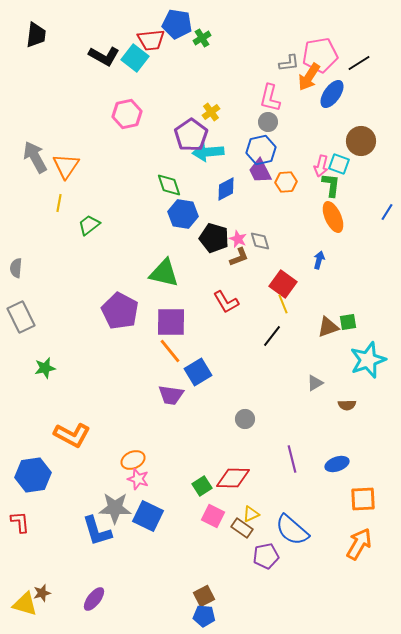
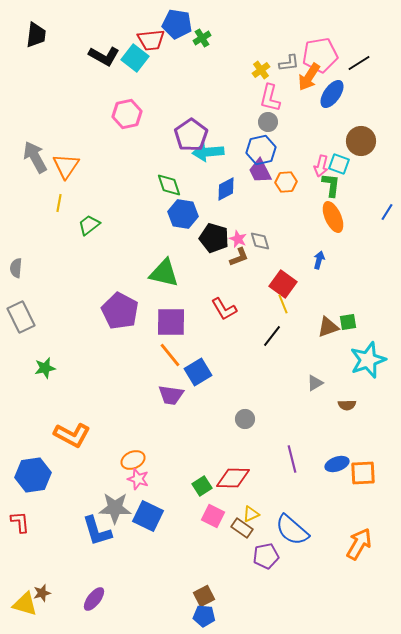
yellow cross at (211, 112): moved 50 px right, 42 px up
red L-shape at (226, 302): moved 2 px left, 7 px down
orange line at (170, 351): moved 4 px down
orange square at (363, 499): moved 26 px up
